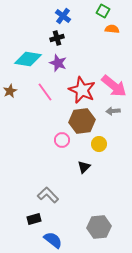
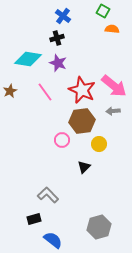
gray hexagon: rotated 10 degrees counterclockwise
